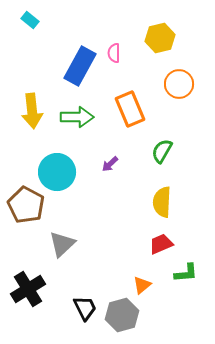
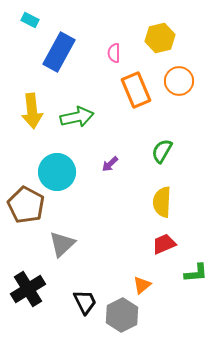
cyan rectangle: rotated 12 degrees counterclockwise
blue rectangle: moved 21 px left, 14 px up
orange circle: moved 3 px up
orange rectangle: moved 6 px right, 19 px up
green arrow: rotated 12 degrees counterclockwise
red trapezoid: moved 3 px right
green L-shape: moved 10 px right
black trapezoid: moved 6 px up
gray hexagon: rotated 12 degrees counterclockwise
